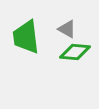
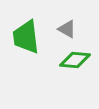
green diamond: moved 8 px down
